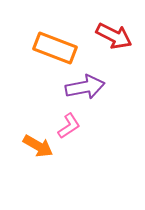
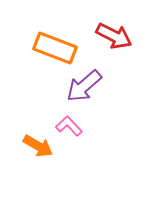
purple arrow: moved 1 px left, 1 px up; rotated 150 degrees clockwise
pink L-shape: rotated 100 degrees counterclockwise
